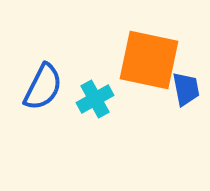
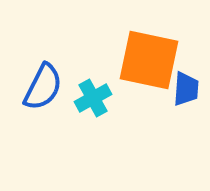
blue trapezoid: rotated 15 degrees clockwise
cyan cross: moved 2 px left, 1 px up
